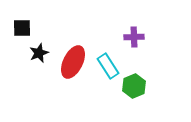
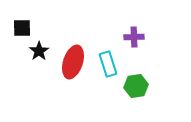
black star: moved 2 px up; rotated 12 degrees counterclockwise
red ellipse: rotated 8 degrees counterclockwise
cyan rectangle: moved 2 px up; rotated 15 degrees clockwise
green hexagon: moved 2 px right; rotated 15 degrees clockwise
